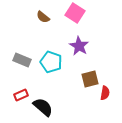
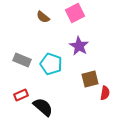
pink square: rotated 30 degrees clockwise
cyan pentagon: moved 2 px down
